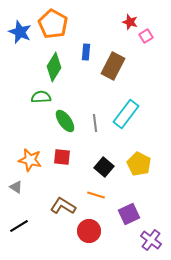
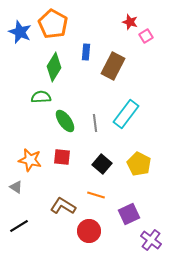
black square: moved 2 px left, 3 px up
